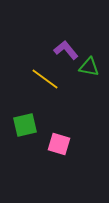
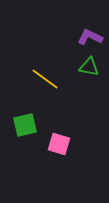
purple L-shape: moved 24 px right, 13 px up; rotated 25 degrees counterclockwise
